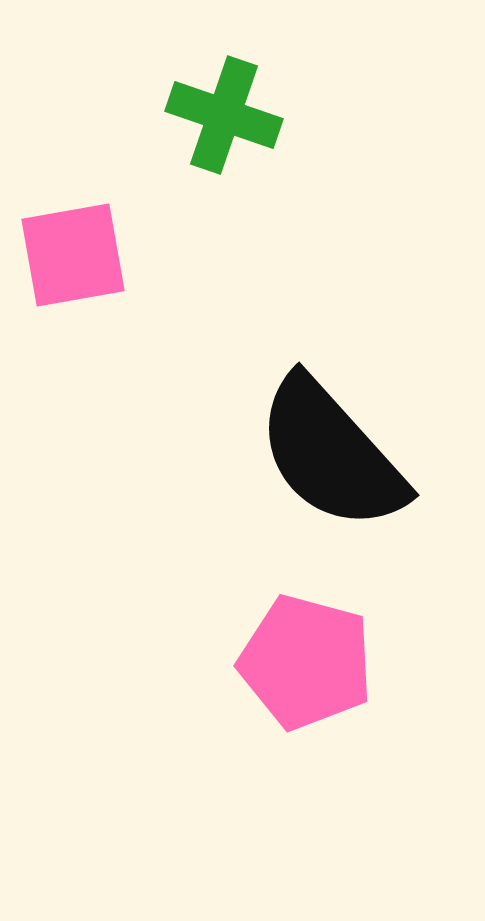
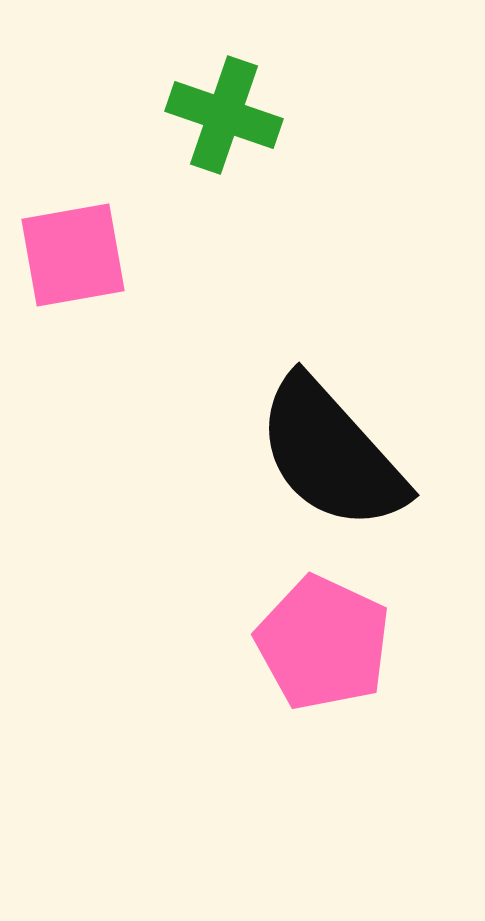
pink pentagon: moved 17 px right, 19 px up; rotated 10 degrees clockwise
